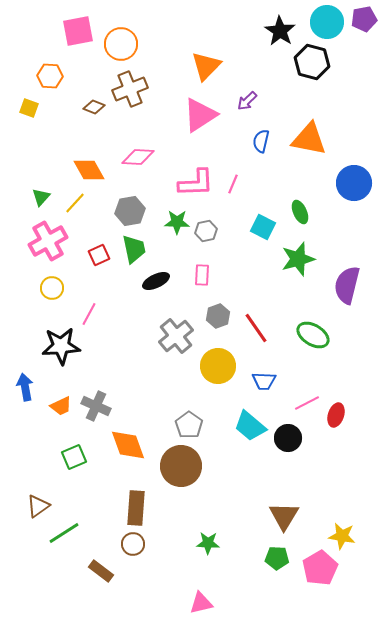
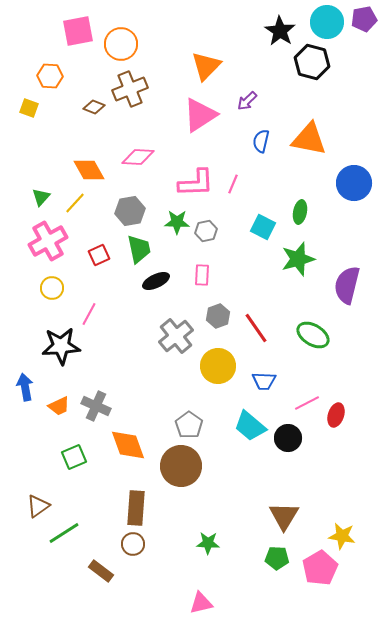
green ellipse at (300, 212): rotated 35 degrees clockwise
green trapezoid at (134, 249): moved 5 px right
orange trapezoid at (61, 406): moved 2 px left
